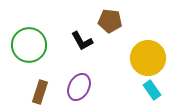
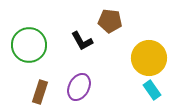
yellow circle: moved 1 px right
